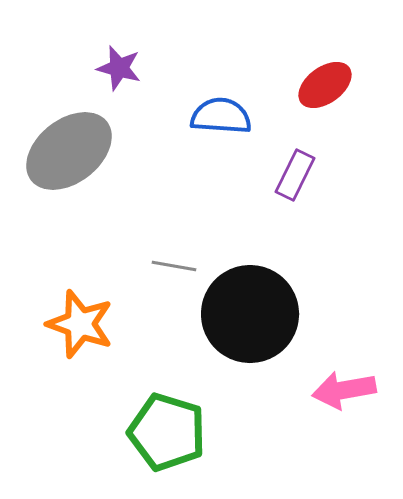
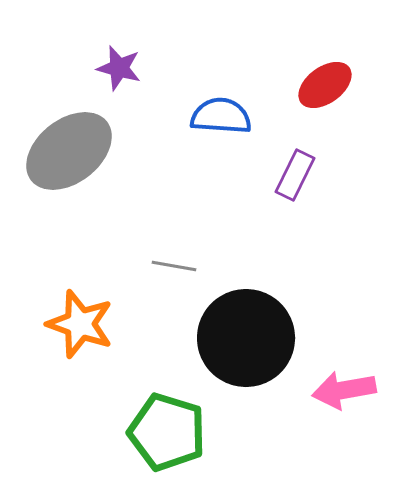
black circle: moved 4 px left, 24 px down
